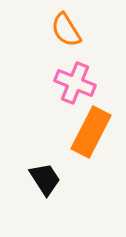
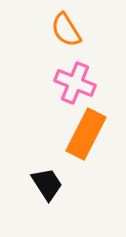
orange rectangle: moved 5 px left, 2 px down
black trapezoid: moved 2 px right, 5 px down
